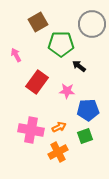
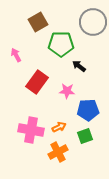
gray circle: moved 1 px right, 2 px up
